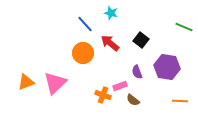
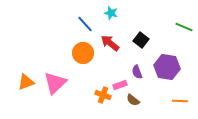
pink rectangle: moved 1 px up
